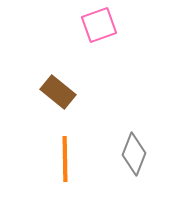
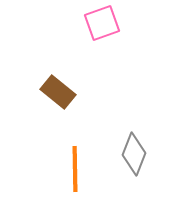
pink square: moved 3 px right, 2 px up
orange line: moved 10 px right, 10 px down
